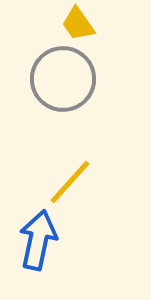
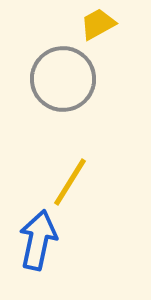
yellow trapezoid: moved 20 px right; rotated 96 degrees clockwise
yellow line: rotated 10 degrees counterclockwise
